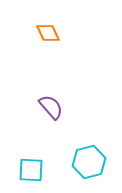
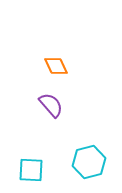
orange diamond: moved 8 px right, 33 px down
purple semicircle: moved 2 px up
